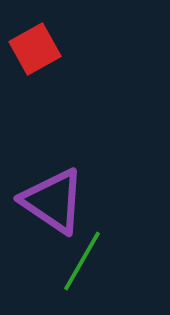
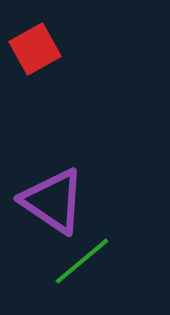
green line: rotated 20 degrees clockwise
